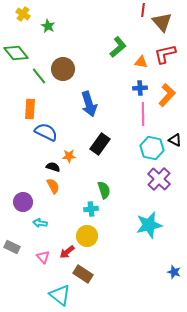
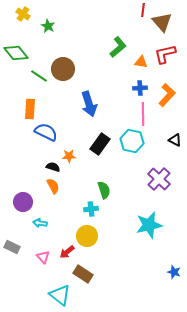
green line: rotated 18 degrees counterclockwise
cyan hexagon: moved 20 px left, 7 px up
